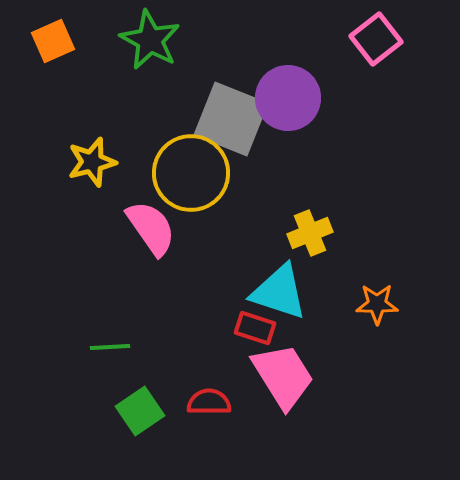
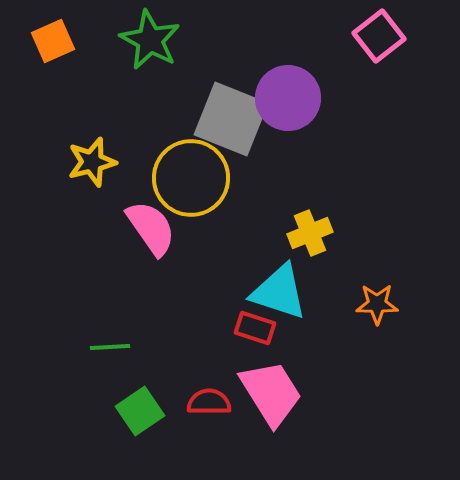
pink square: moved 3 px right, 3 px up
yellow circle: moved 5 px down
pink trapezoid: moved 12 px left, 17 px down
